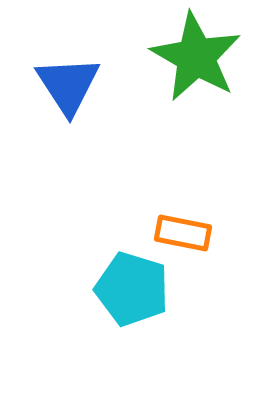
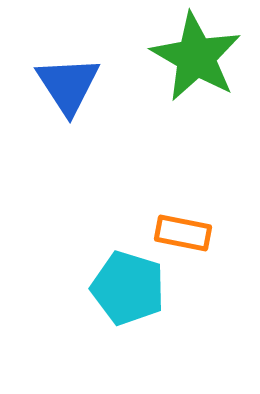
cyan pentagon: moved 4 px left, 1 px up
